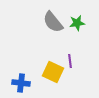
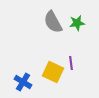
gray semicircle: rotated 10 degrees clockwise
purple line: moved 1 px right, 2 px down
blue cross: moved 2 px right, 1 px up; rotated 24 degrees clockwise
